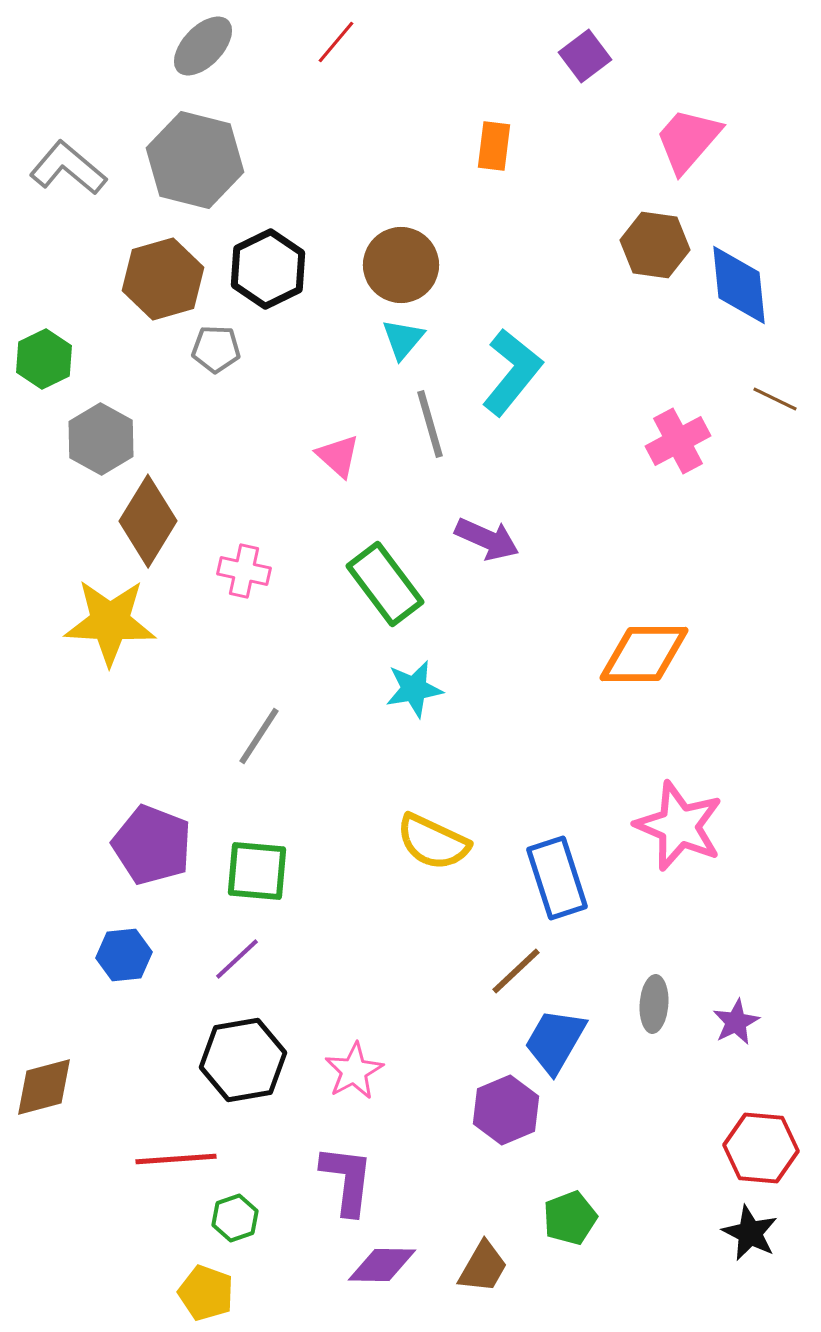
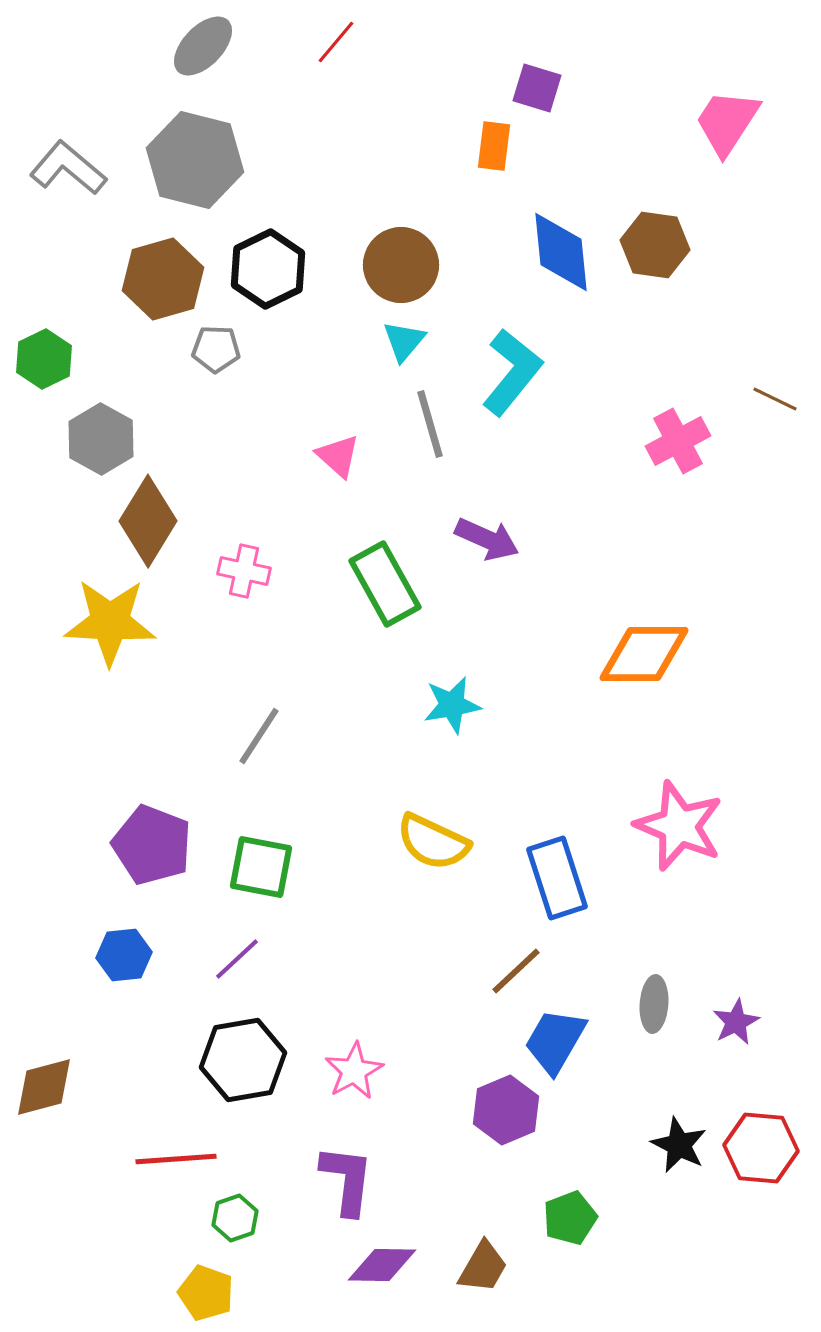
purple square at (585, 56): moved 48 px left, 32 px down; rotated 36 degrees counterclockwise
pink trapezoid at (688, 140): moved 39 px right, 18 px up; rotated 8 degrees counterclockwise
blue diamond at (739, 285): moved 178 px left, 33 px up
cyan triangle at (403, 339): moved 1 px right, 2 px down
green rectangle at (385, 584): rotated 8 degrees clockwise
cyan star at (414, 689): moved 38 px right, 16 px down
green square at (257, 871): moved 4 px right, 4 px up; rotated 6 degrees clockwise
black star at (750, 1233): moved 71 px left, 88 px up
